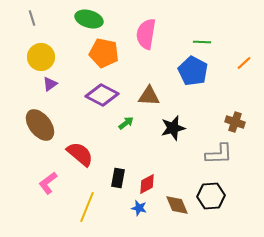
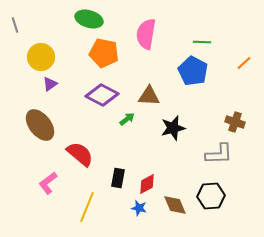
gray line: moved 17 px left, 7 px down
green arrow: moved 1 px right, 4 px up
brown diamond: moved 2 px left
